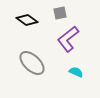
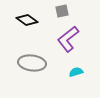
gray square: moved 2 px right, 2 px up
gray ellipse: rotated 36 degrees counterclockwise
cyan semicircle: rotated 40 degrees counterclockwise
